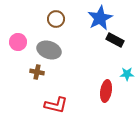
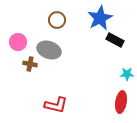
brown circle: moved 1 px right, 1 px down
brown cross: moved 7 px left, 8 px up
red ellipse: moved 15 px right, 11 px down
